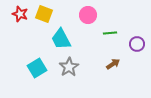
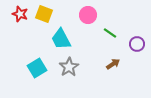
green line: rotated 40 degrees clockwise
